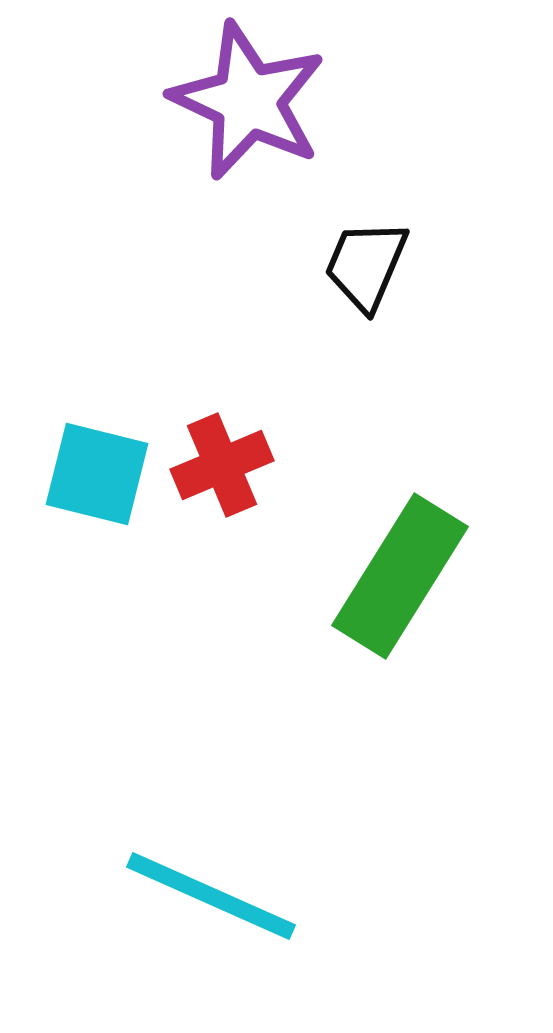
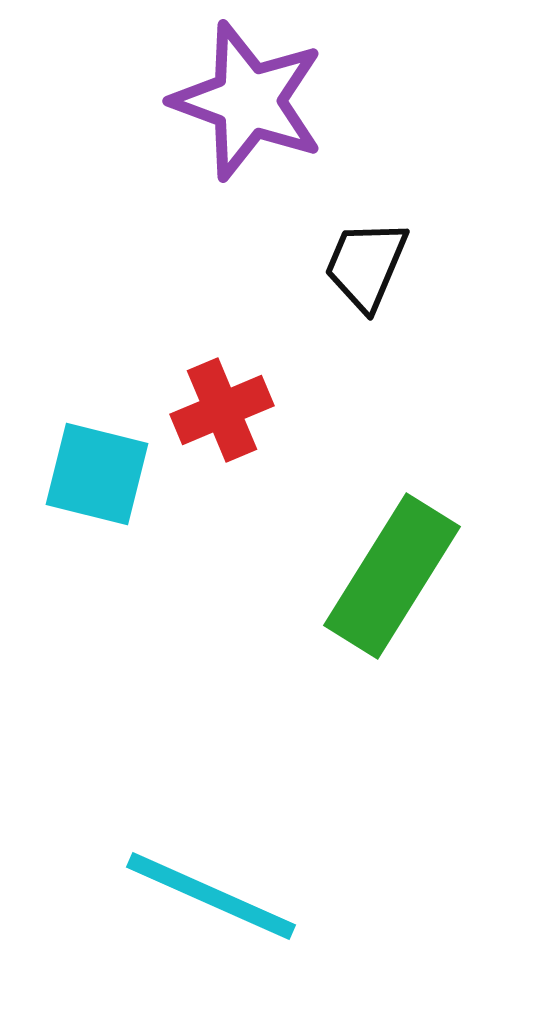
purple star: rotated 5 degrees counterclockwise
red cross: moved 55 px up
green rectangle: moved 8 px left
